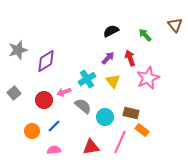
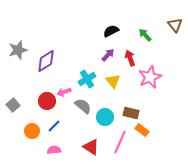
purple arrow: moved 3 px up
pink star: moved 2 px right, 1 px up
gray square: moved 1 px left, 12 px down
red circle: moved 3 px right, 1 px down
red triangle: rotated 42 degrees clockwise
